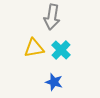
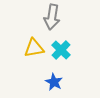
blue star: rotated 12 degrees clockwise
